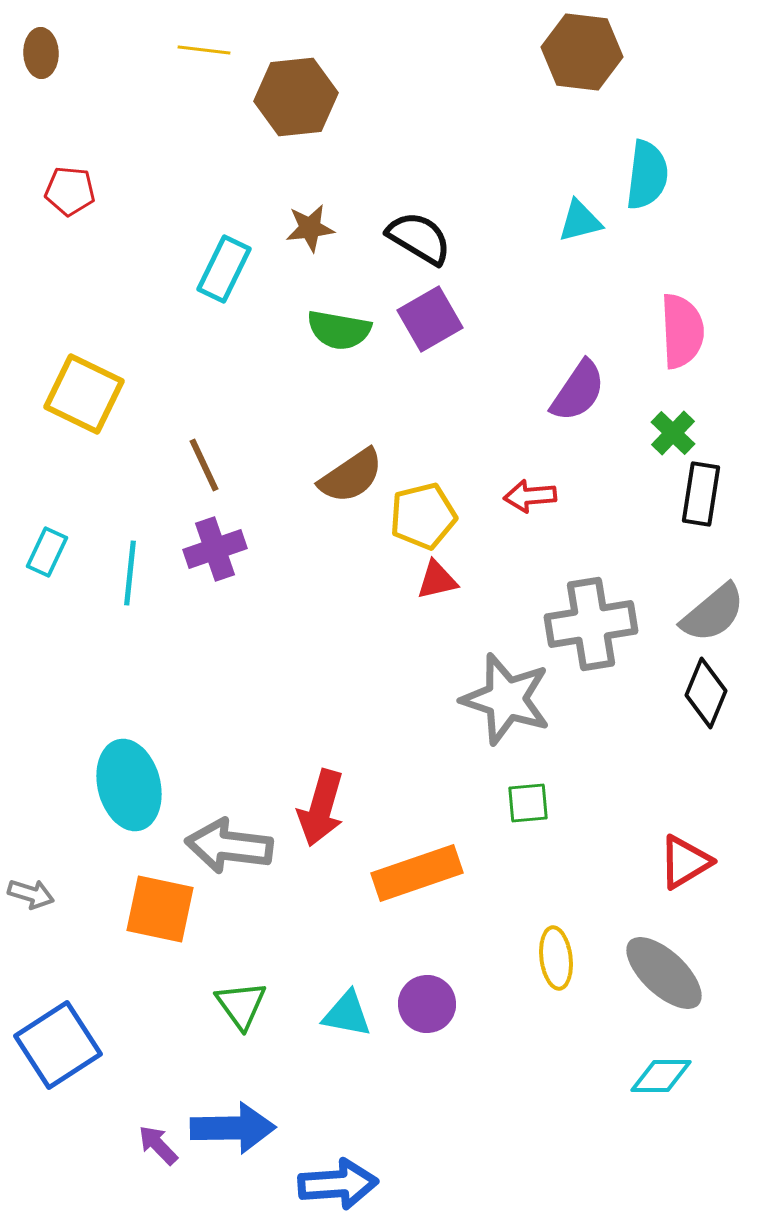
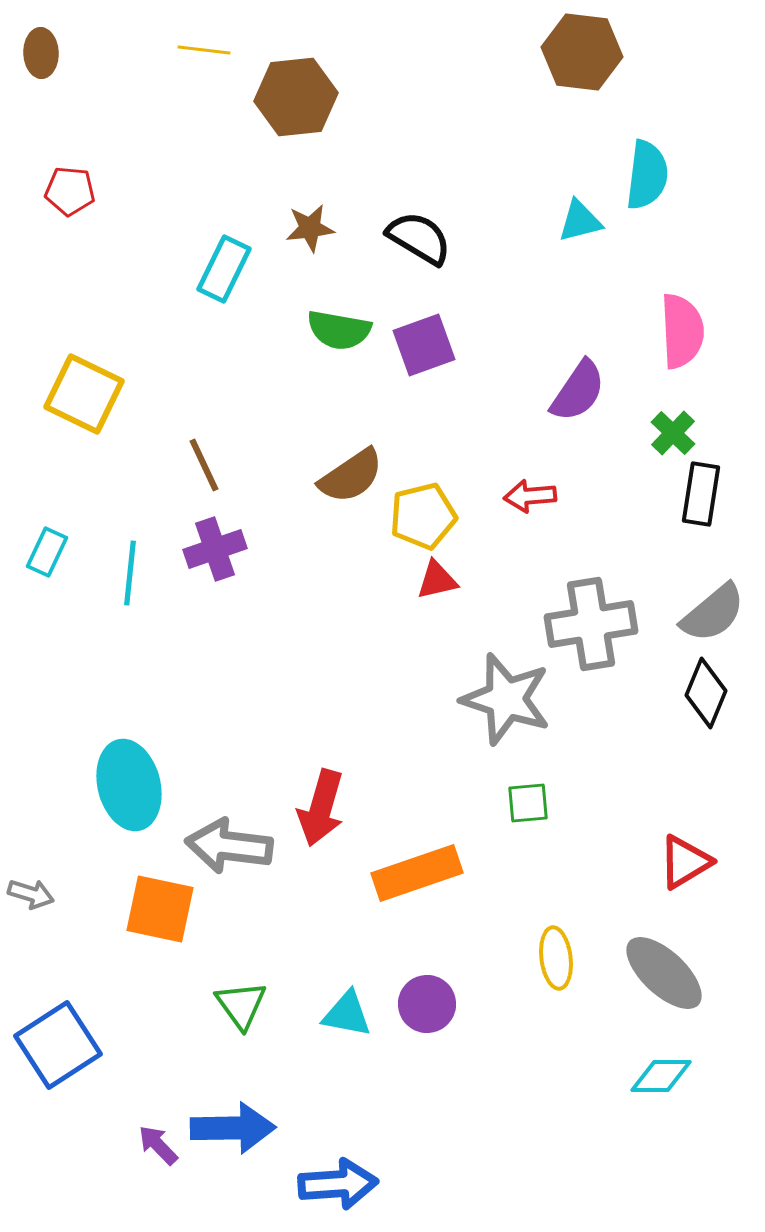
purple square at (430, 319): moved 6 px left, 26 px down; rotated 10 degrees clockwise
